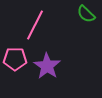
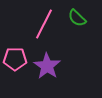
green semicircle: moved 9 px left, 4 px down
pink line: moved 9 px right, 1 px up
